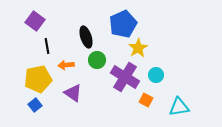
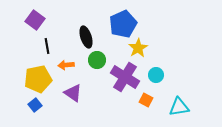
purple square: moved 1 px up
